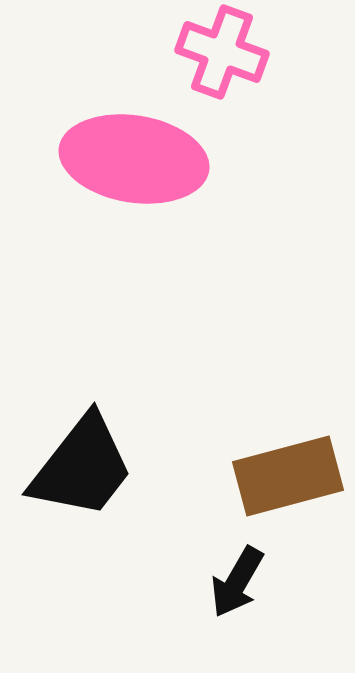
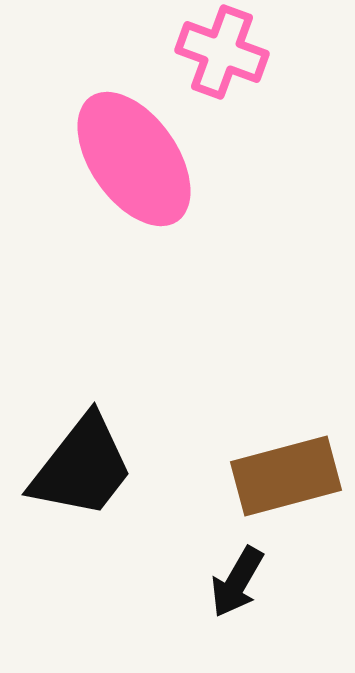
pink ellipse: rotated 46 degrees clockwise
brown rectangle: moved 2 px left
